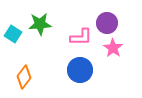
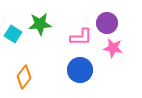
pink star: rotated 24 degrees counterclockwise
